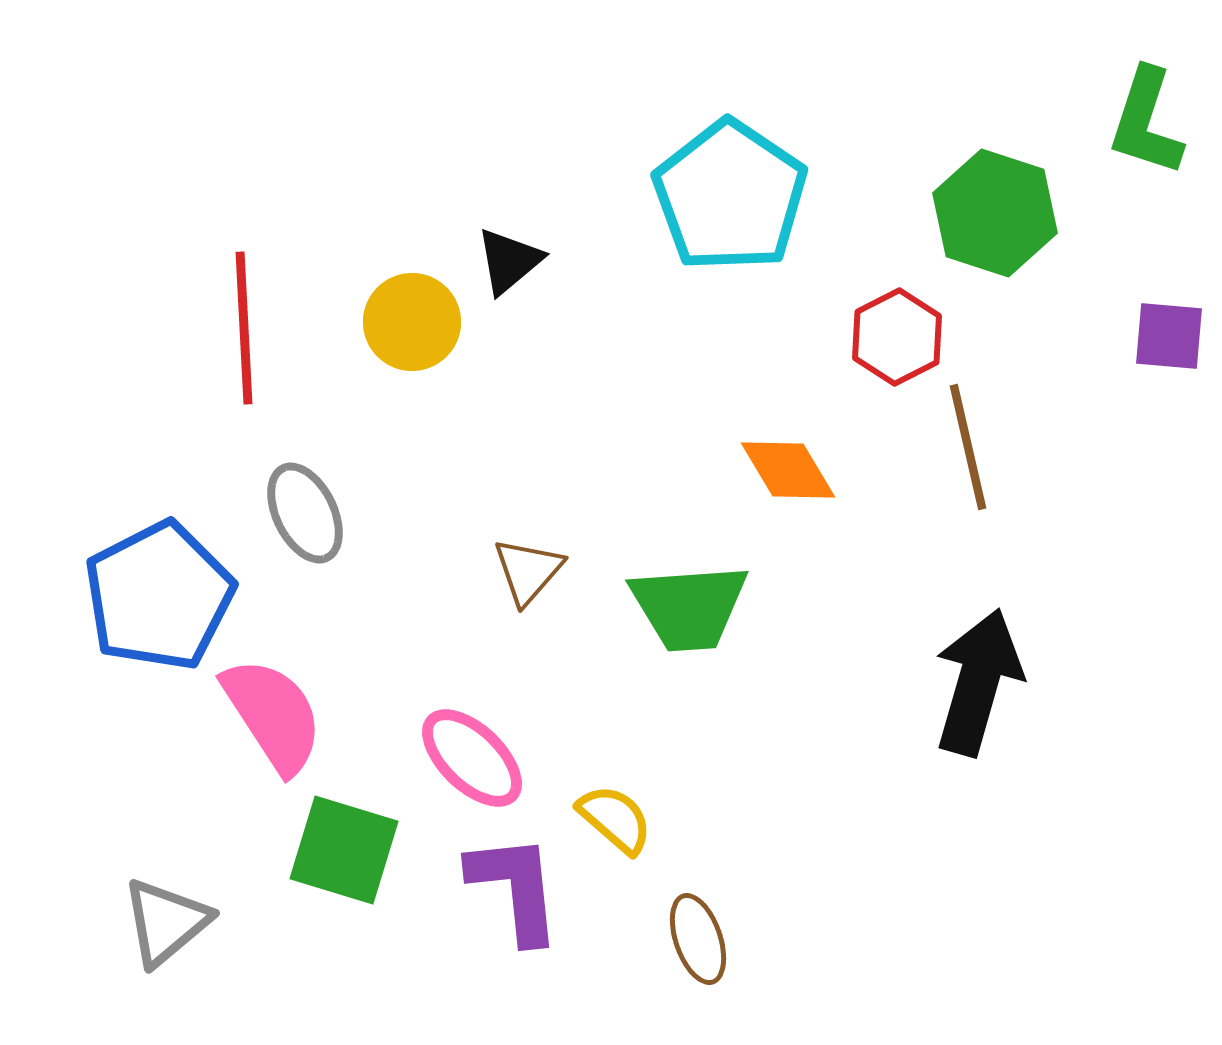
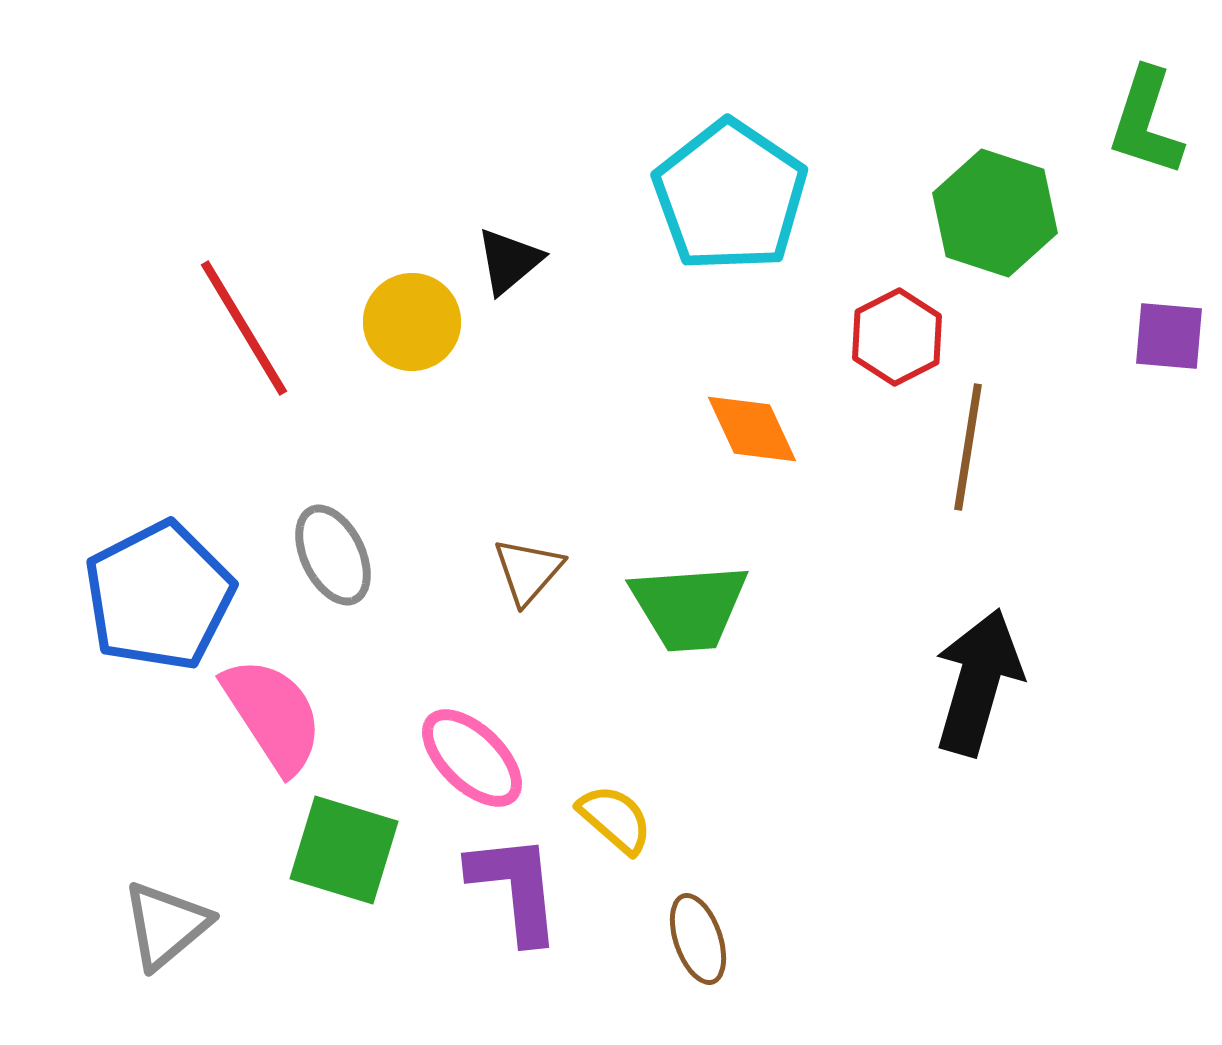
red line: rotated 28 degrees counterclockwise
brown line: rotated 22 degrees clockwise
orange diamond: moved 36 px left, 41 px up; rotated 6 degrees clockwise
gray ellipse: moved 28 px right, 42 px down
gray triangle: moved 3 px down
